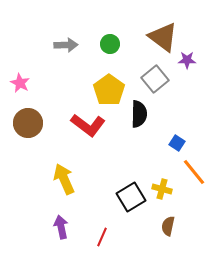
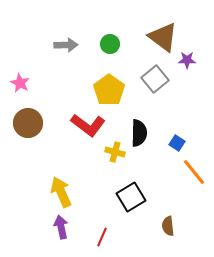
black semicircle: moved 19 px down
yellow arrow: moved 3 px left, 13 px down
yellow cross: moved 47 px left, 37 px up
brown semicircle: rotated 18 degrees counterclockwise
